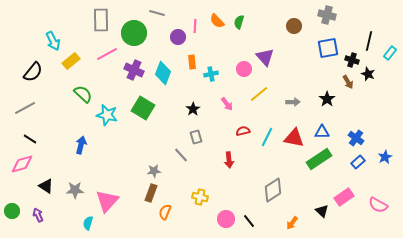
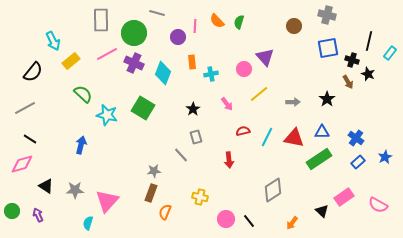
purple cross at (134, 70): moved 7 px up
